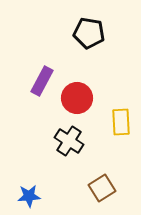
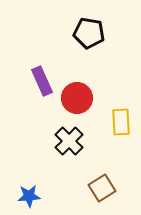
purple rectangle: rotated 52 degrees counterclockwise
black cross: rotated 12 degrees clockwise
